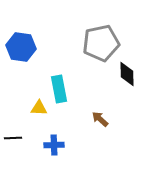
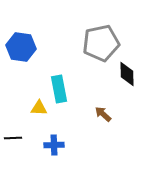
brown arrow: moved 3 px right, 5 px up
